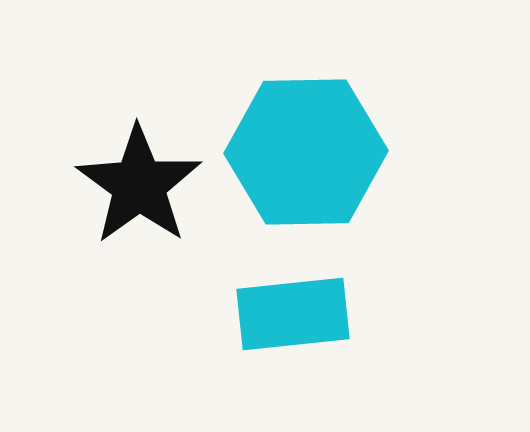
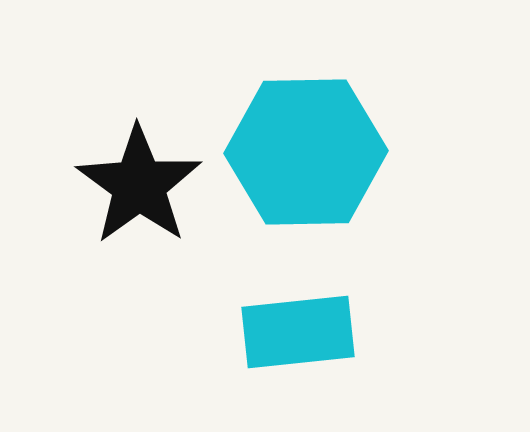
cyan rectangle: moved 5 px right, 18 px down
